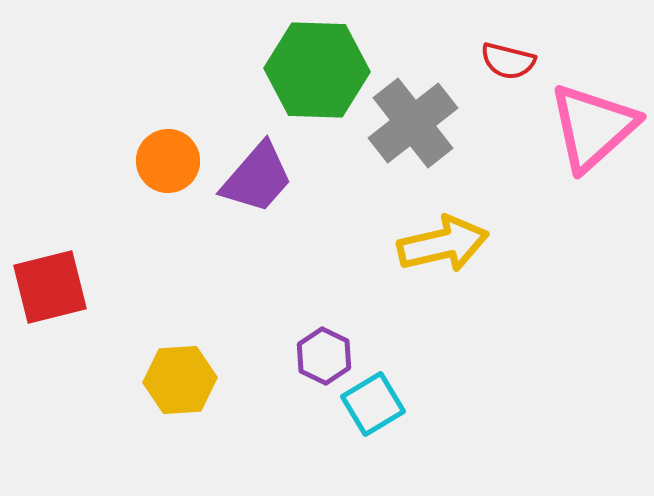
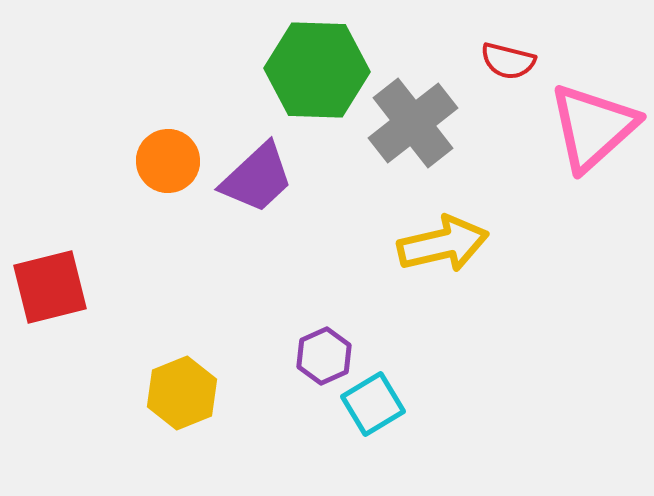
purple trapezoid: rotated 6 degrees clockwise
purple hexagon: rotated 10 degrees clockwise
yellow hexagon: moved 2 px right, 13 px down; rotated 18 degrees counterclockwise
